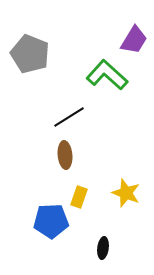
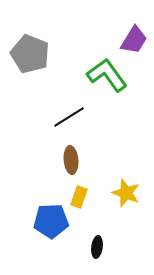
green L-shape: rotated 12 degrees clockwise
brown ellipse: moved 6 px right, 5 px down
black ellipse: moved 6 px left, 1 px up
